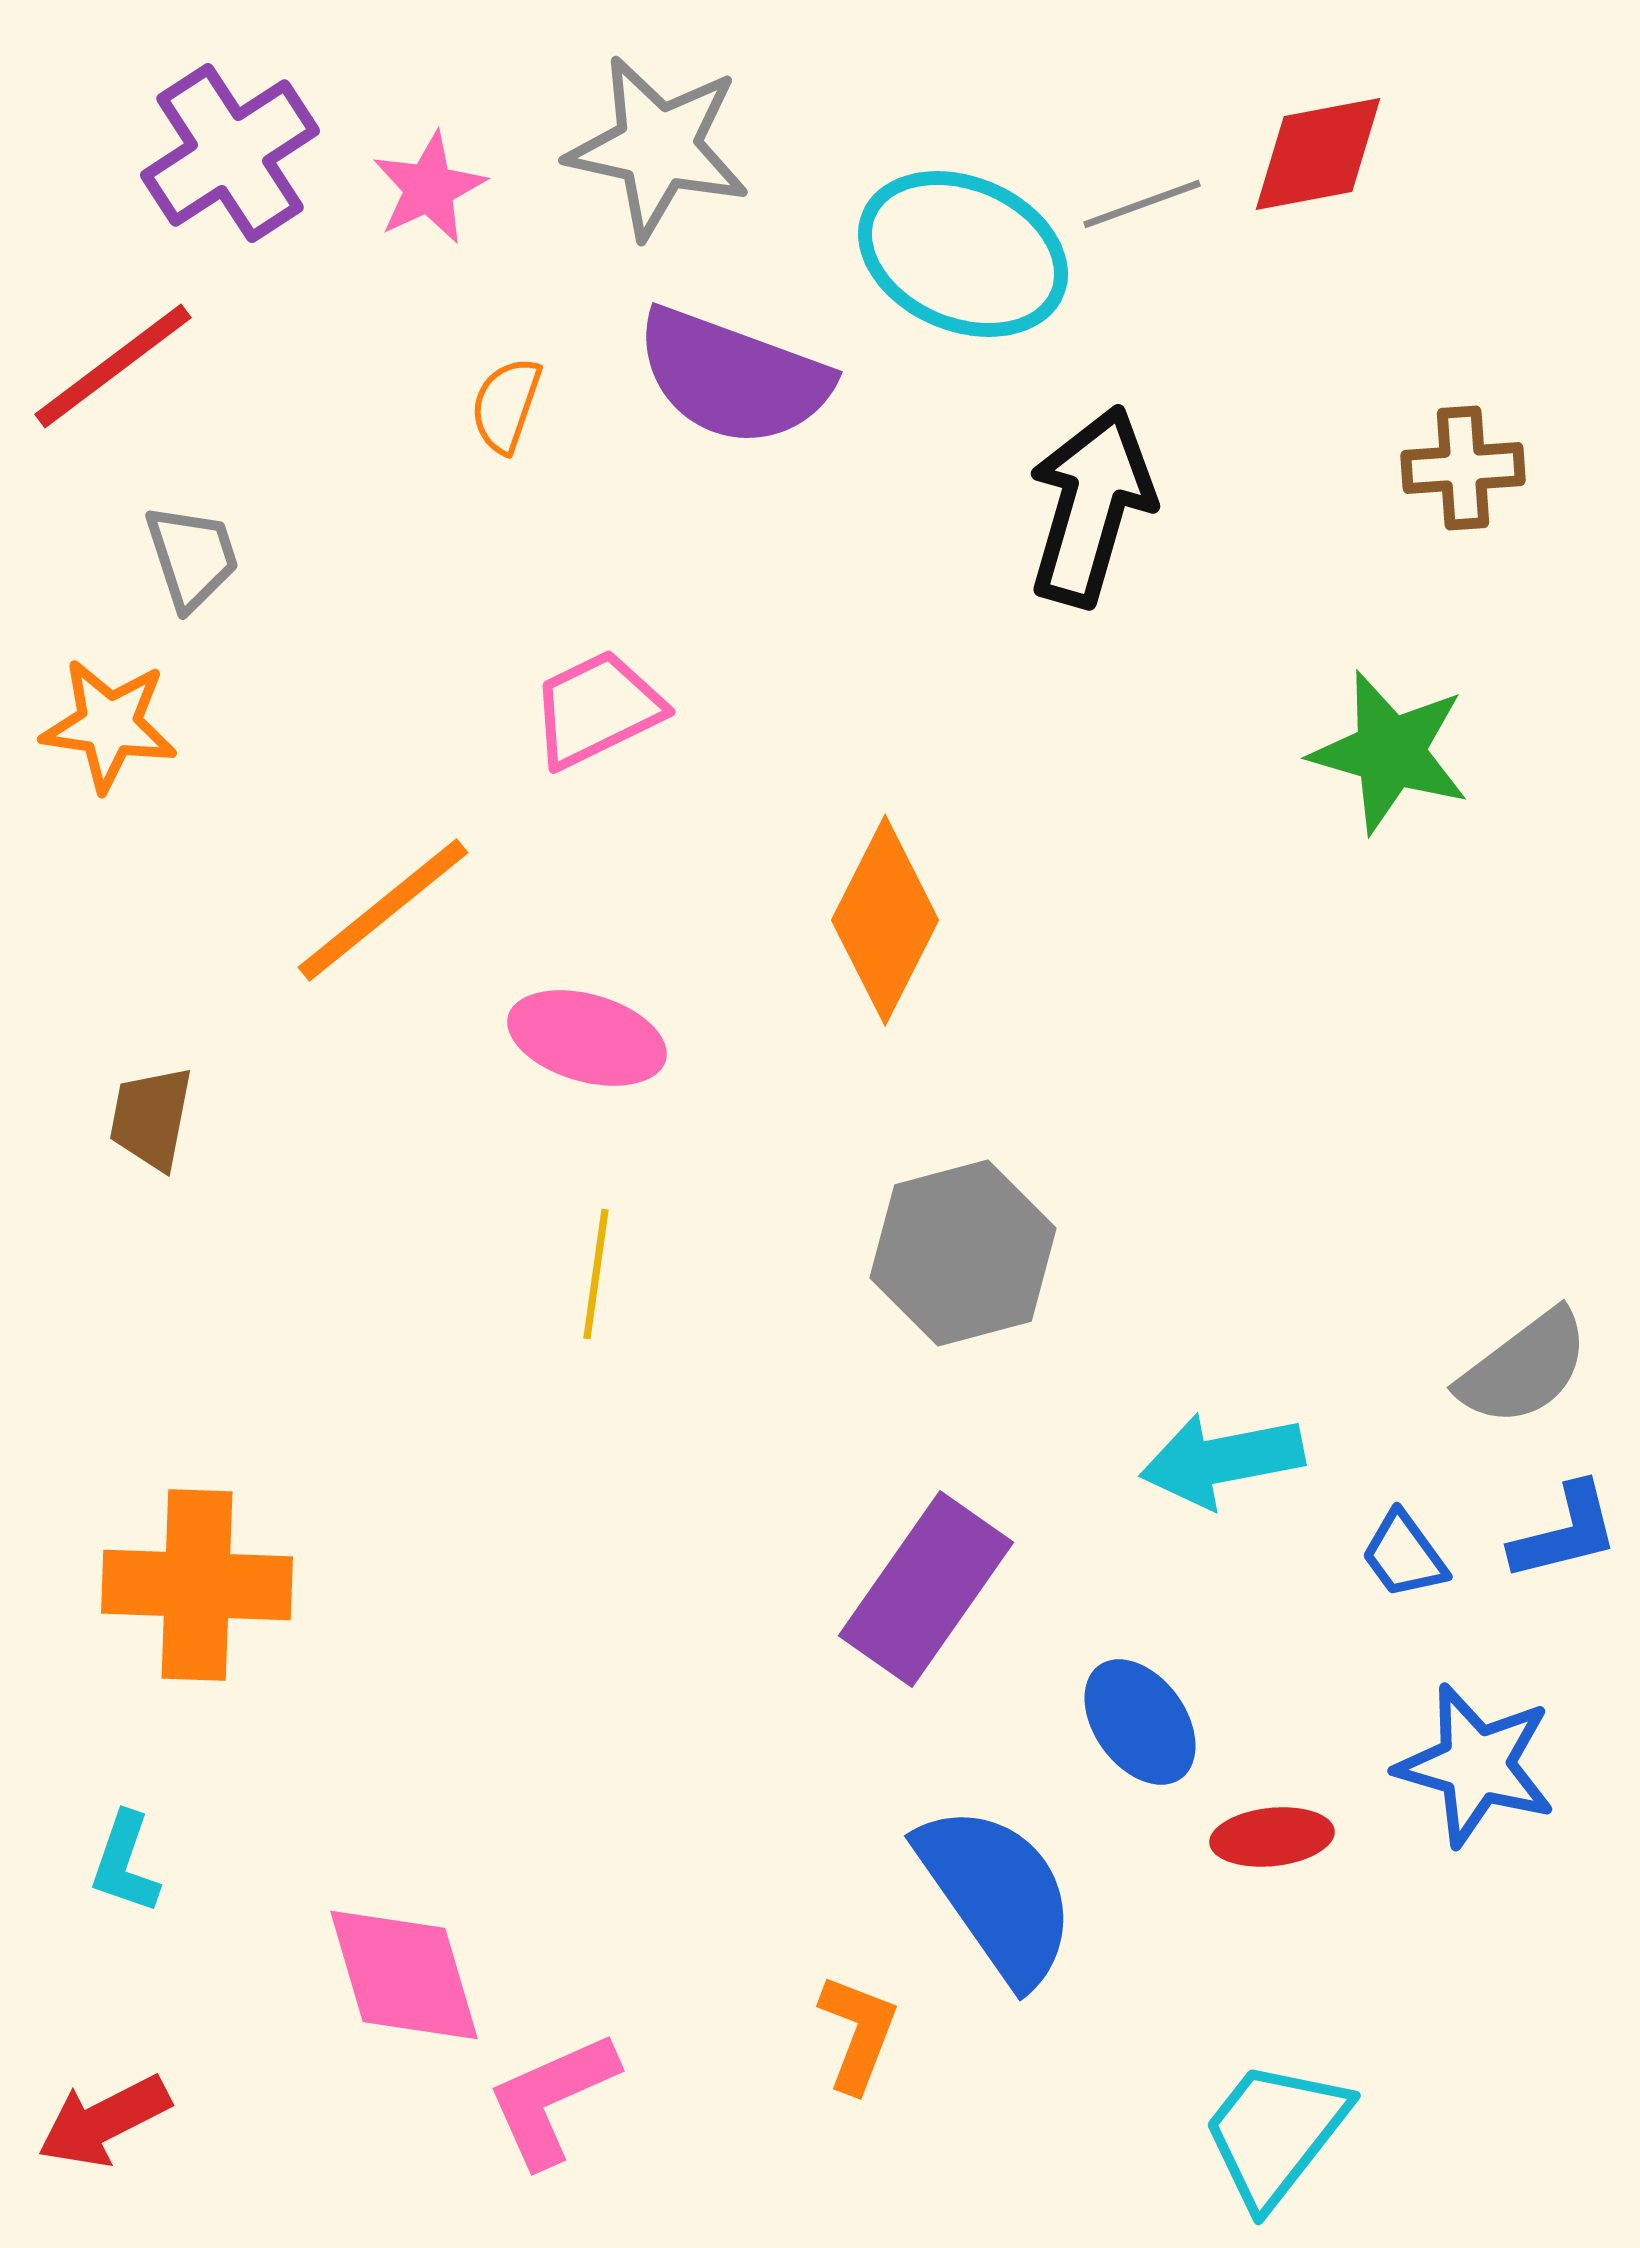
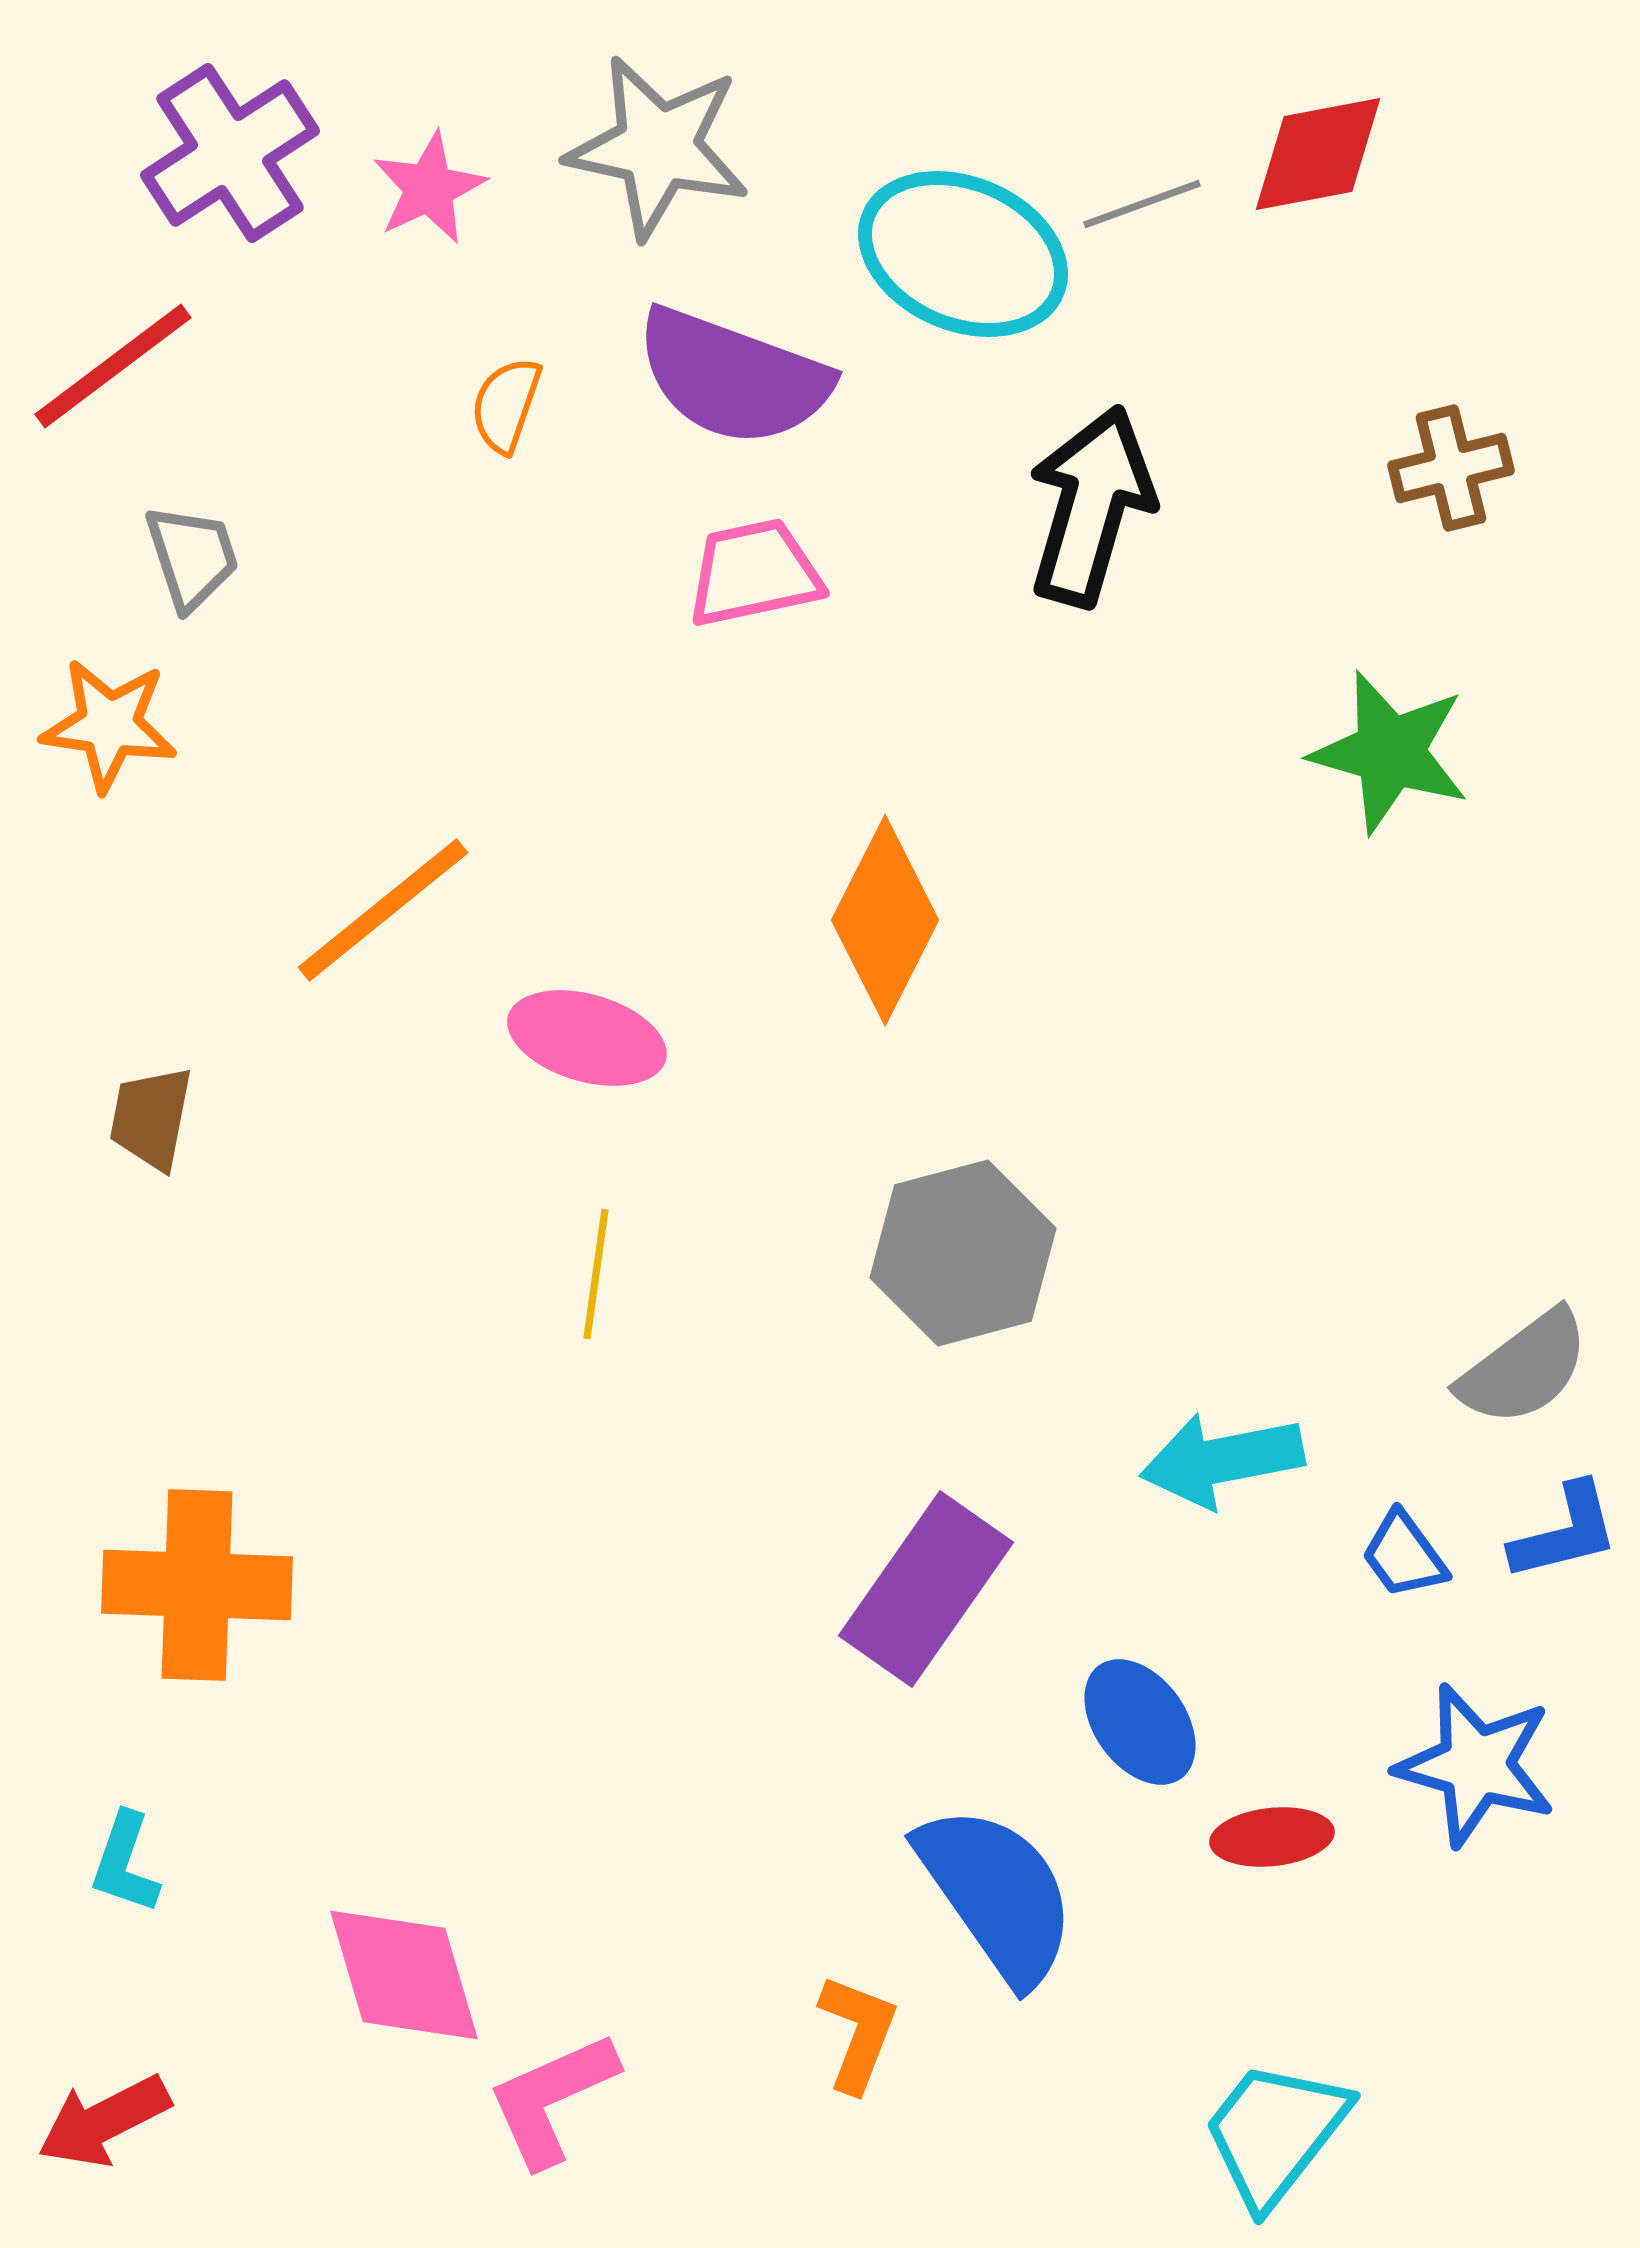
brown cross: moved 12 px left; rotated 10 degrees counterclockwise
pink trapezoid: moved 157 px right, 136 px up; rotated 14 degrees clockwise
